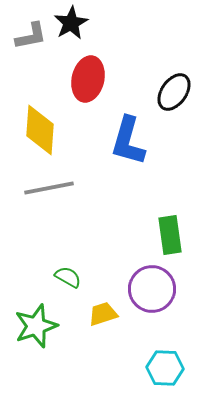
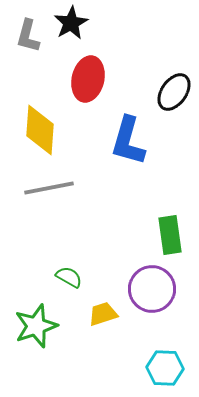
gray L-shape: moved 3 px left; rotated 116 degrees clockwise
green semicircle: moved 1 px right
